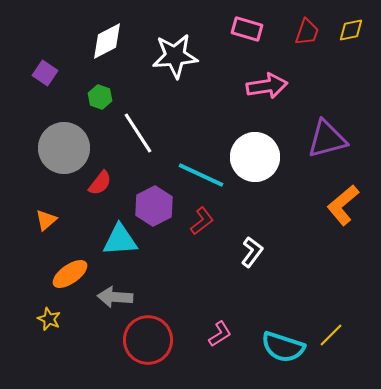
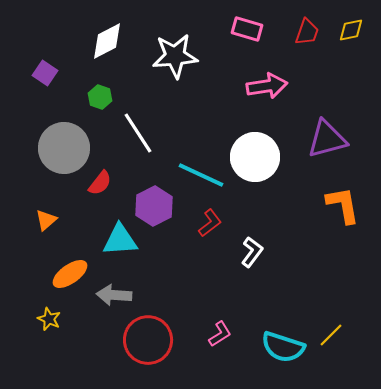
orange L-shape: rotated 120 degrees clockwise
red L-shape: moved 8 px right, 2 px down
gray arrow: moved 1 px left, 2 px up
